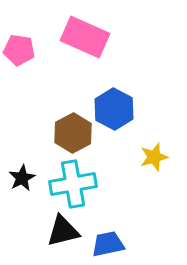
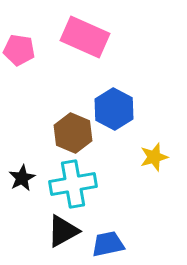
brown hexagon: rotated 9 degrees counterclockwise
black triangle: rotated 15 degrees counterclockwise
